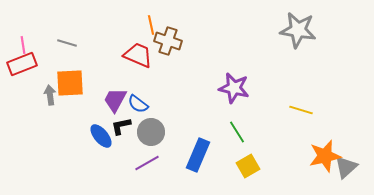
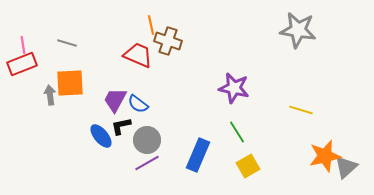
gray circle: moved 4 px left, 8 px down
